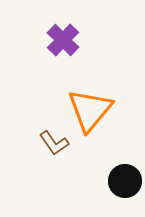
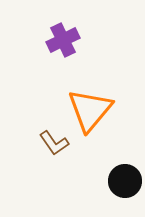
purple cross: rotated 20 degrees clockwise
